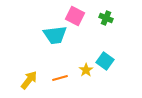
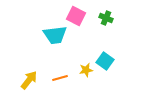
pink square: moved 1 px right
yellow star: rotated 24 degrees clockwise
